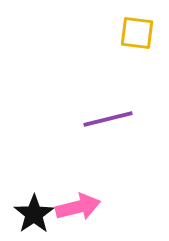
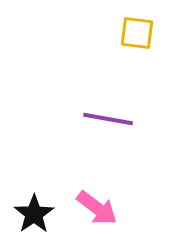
purple line: rotated 24 degrees clockwise
pink arrow: moved 19 px right, 1 px down; rotated 51 degrees clockwise
